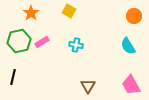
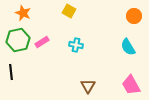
orange star: moved 8 px left; rotated 14 degrees counterclockwise
green hexagon: moved 1 px left, 1 px up
cyan semicircle: moved 1 px down
black line: moved 2 px left, 5 px up; rotated 21 degrees counterclockwise
